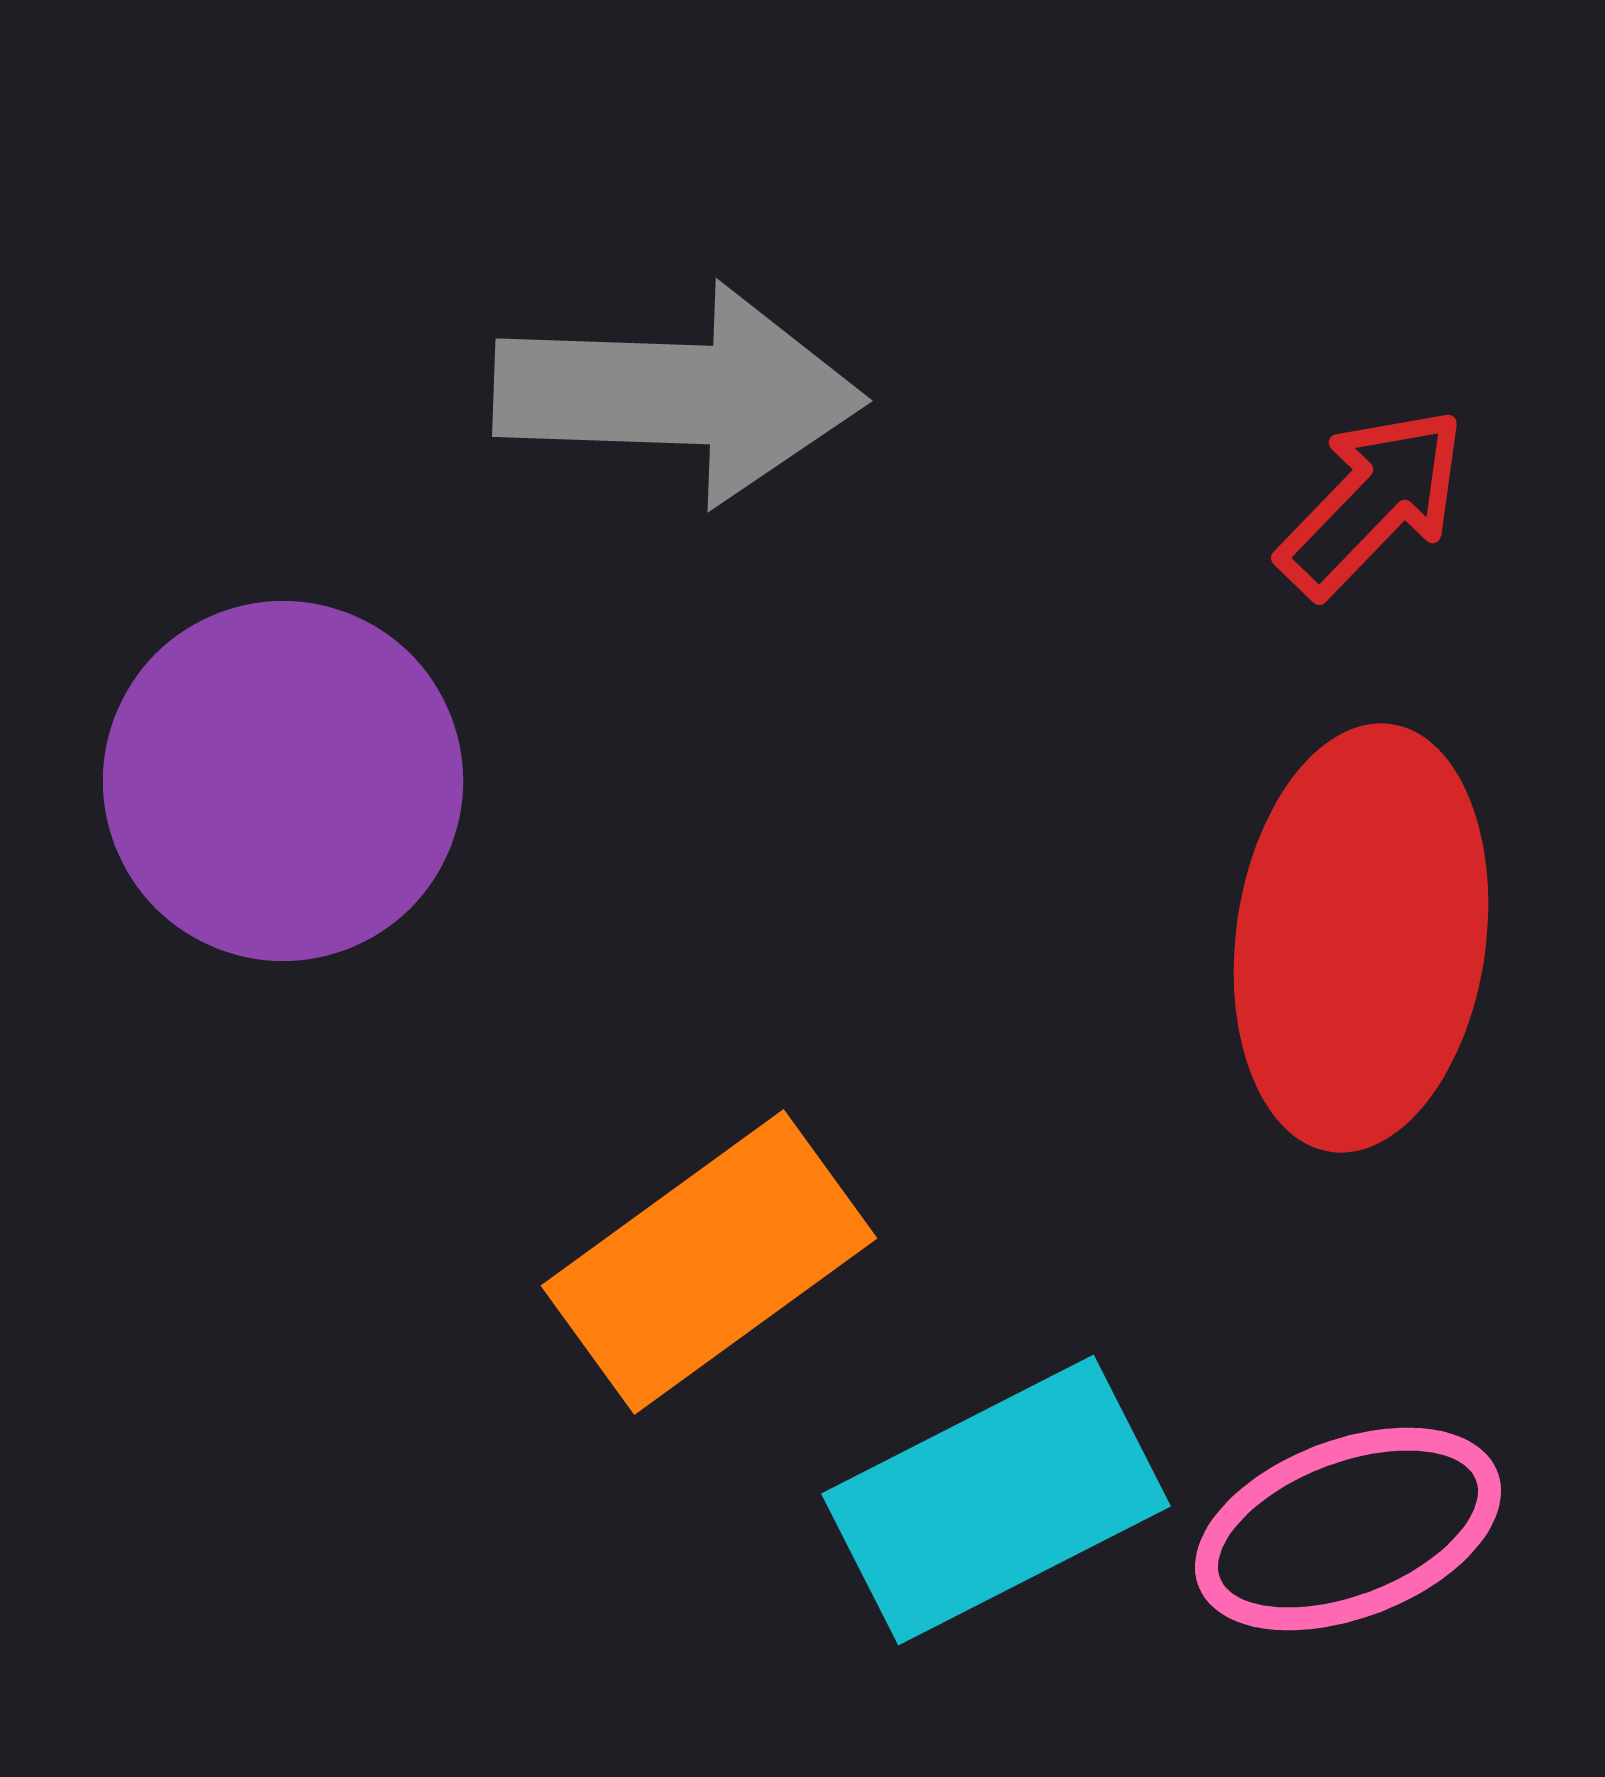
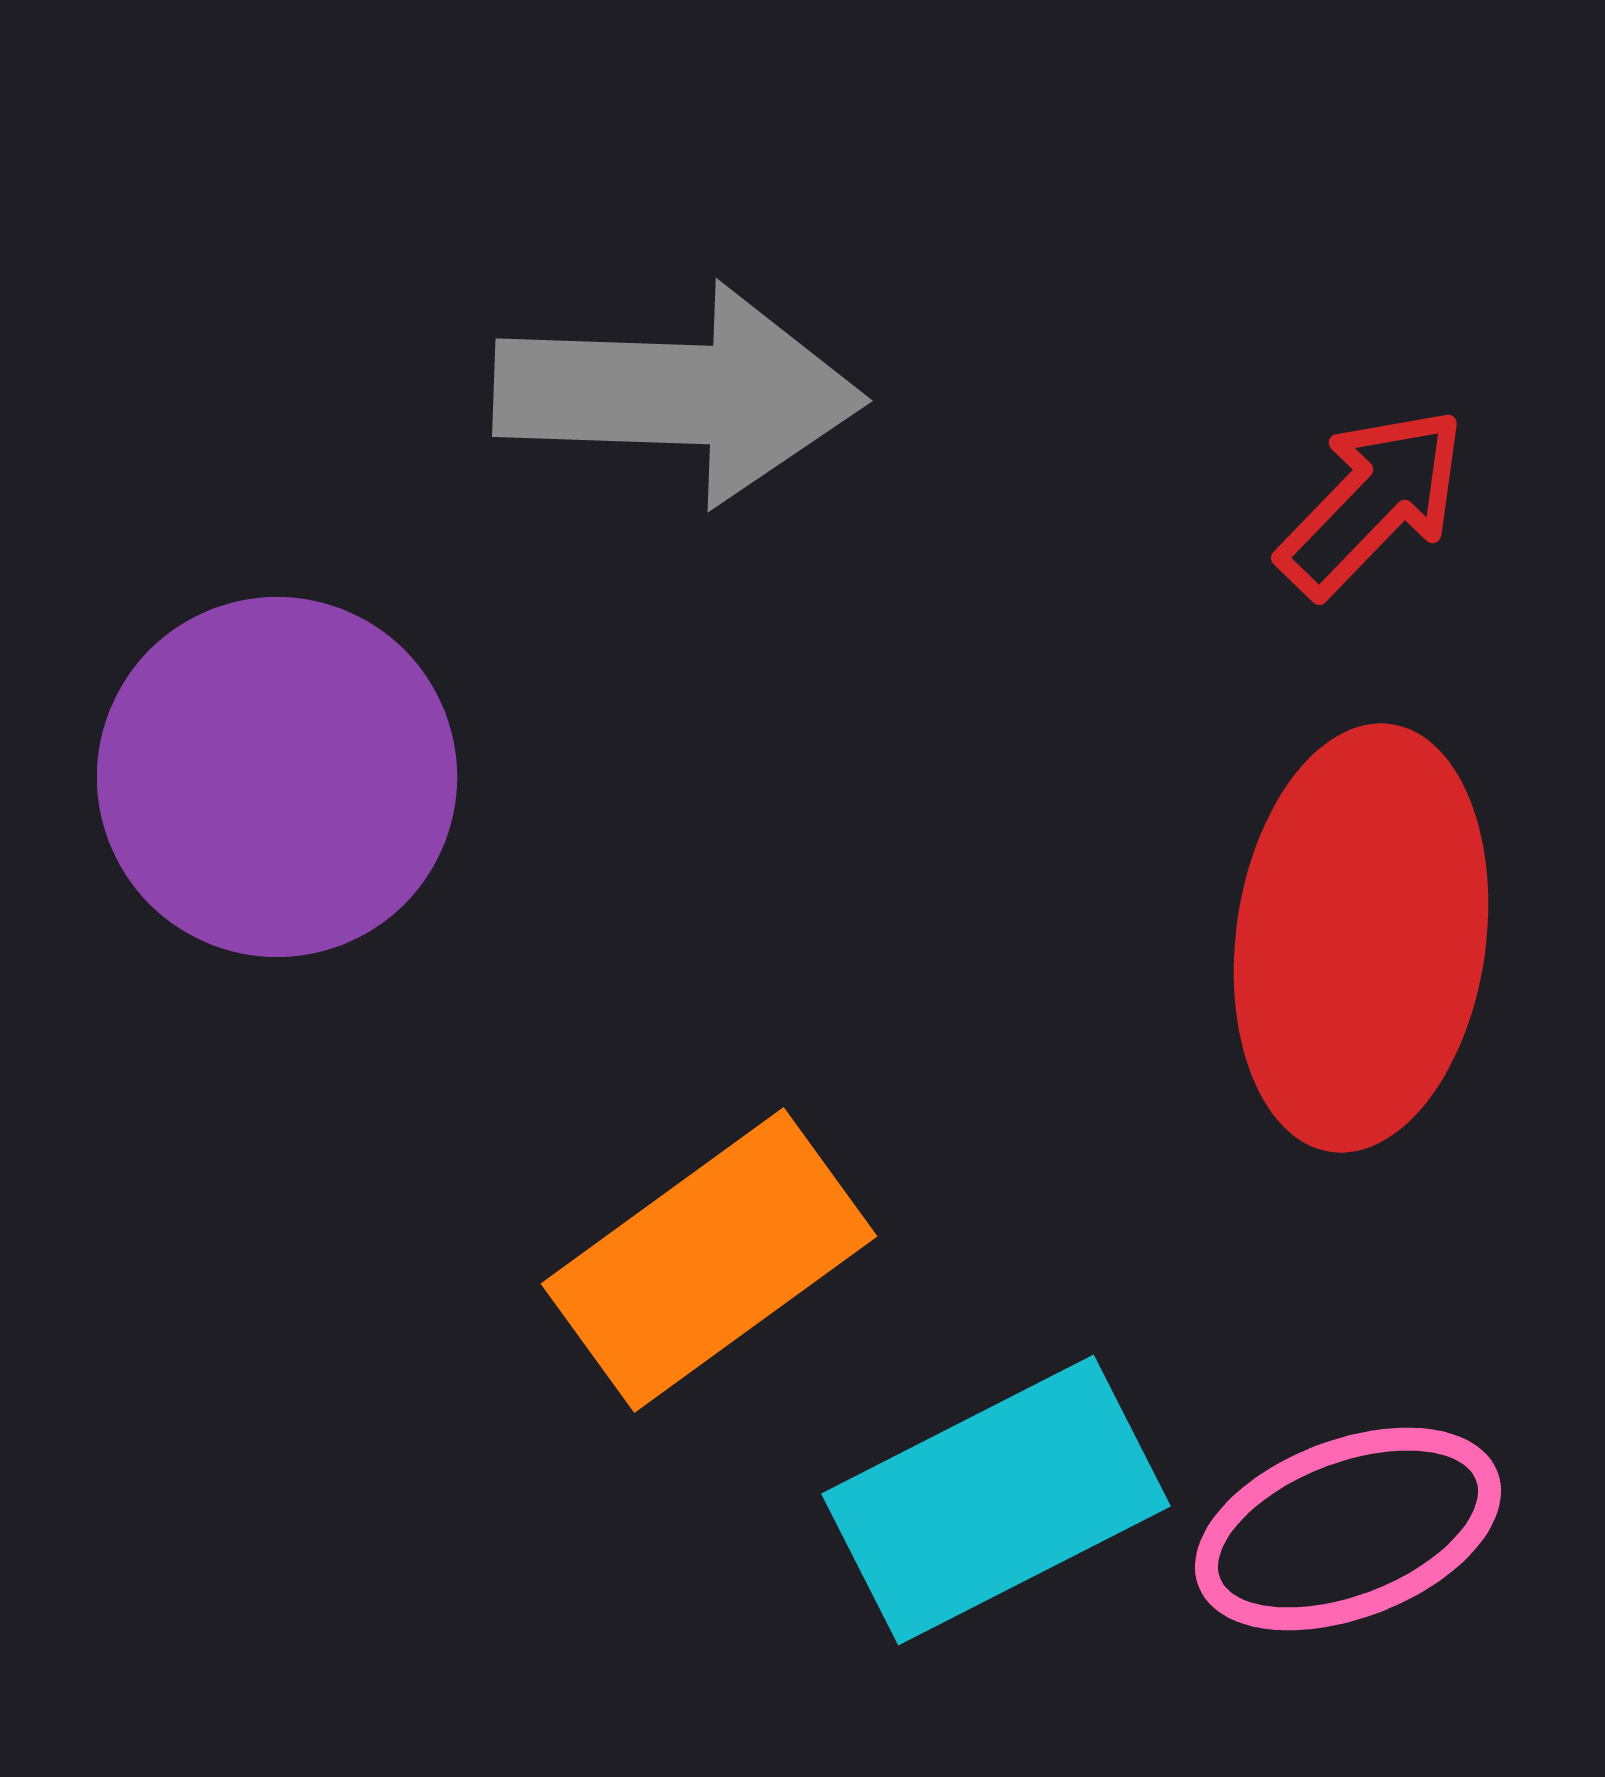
purple circle: moved 6 px left, 4 px up
orange rectangle: moved 2 px up
